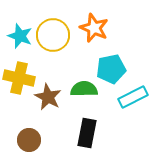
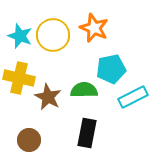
green semicircle: moved 1 px down
